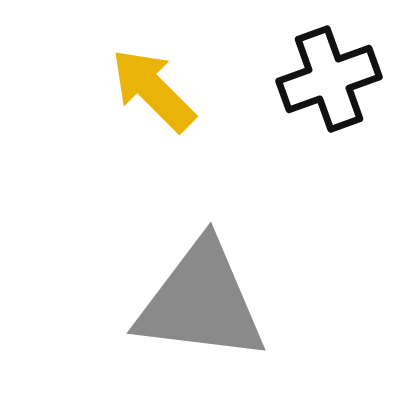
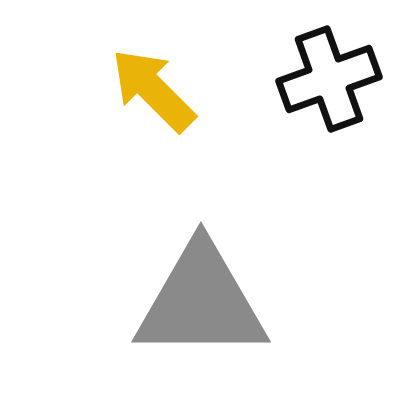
gray triangle: rotated 7 degrees counterclockwise
